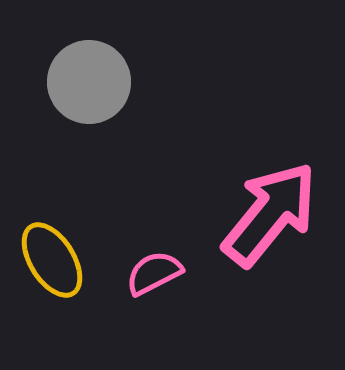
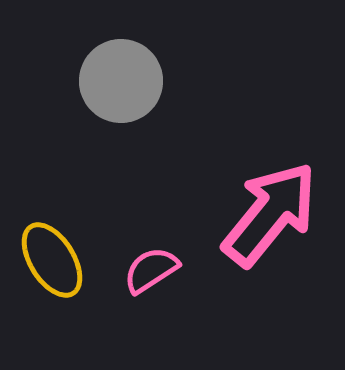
gray circle: moved 32 px right, 1 px up
pink semicircle: moved 3 px left, 3 px up; rotated 6 degrees counterclockwise
